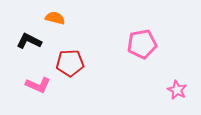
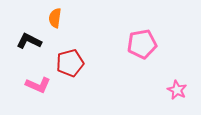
orange semicircle: rotated 96 degrees counterclockwise
red pentagon: rotated 12 degrees counterclockwise
